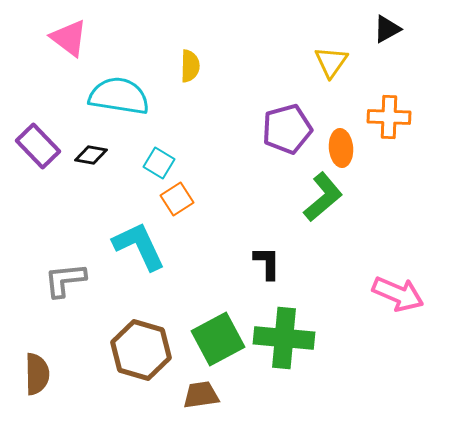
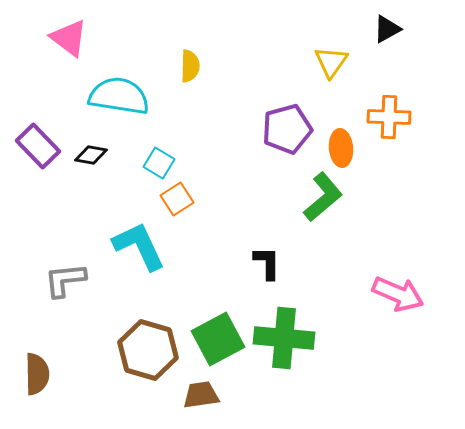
brown hexagon: moved 7 px right
